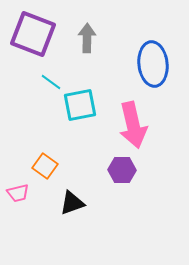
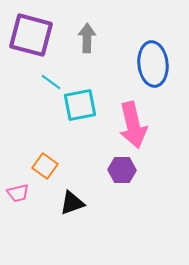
purple square: moved 2 px left, 1 px down; rotated 6 degrees counterclockwise
